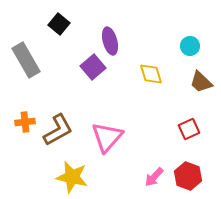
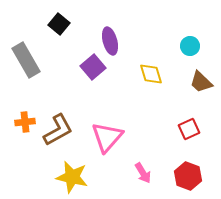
pink arrow: moved 11 px left, 4 px up; rotated 75 degrees counterclockwise
